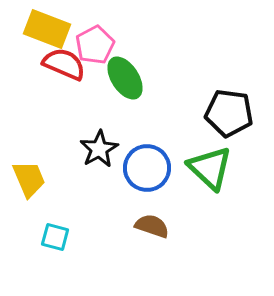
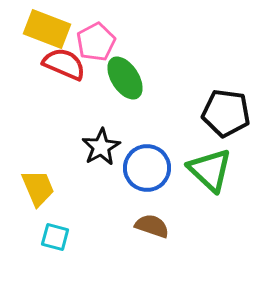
pink pentagon: moved 1 px right, 3 px up
black pentagon: moved 3 px left
black star: moved 2 px right, 2 px up
green triangle: moved 2 px down
yellow trapezoid: moved 9 px right, 9 px down
